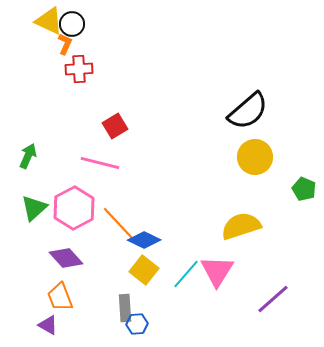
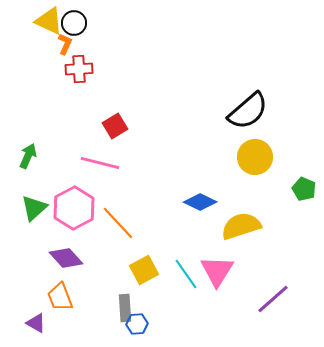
black circle: moved 2 px right, 1 px up
blue diamond: moved 56 px right, 38 px up
yellow square: rotated 24 degrees clockwise
cyan line: rotated 76 degrees counterclockwise
purple triangle: moved 12 px left, 2 px up
